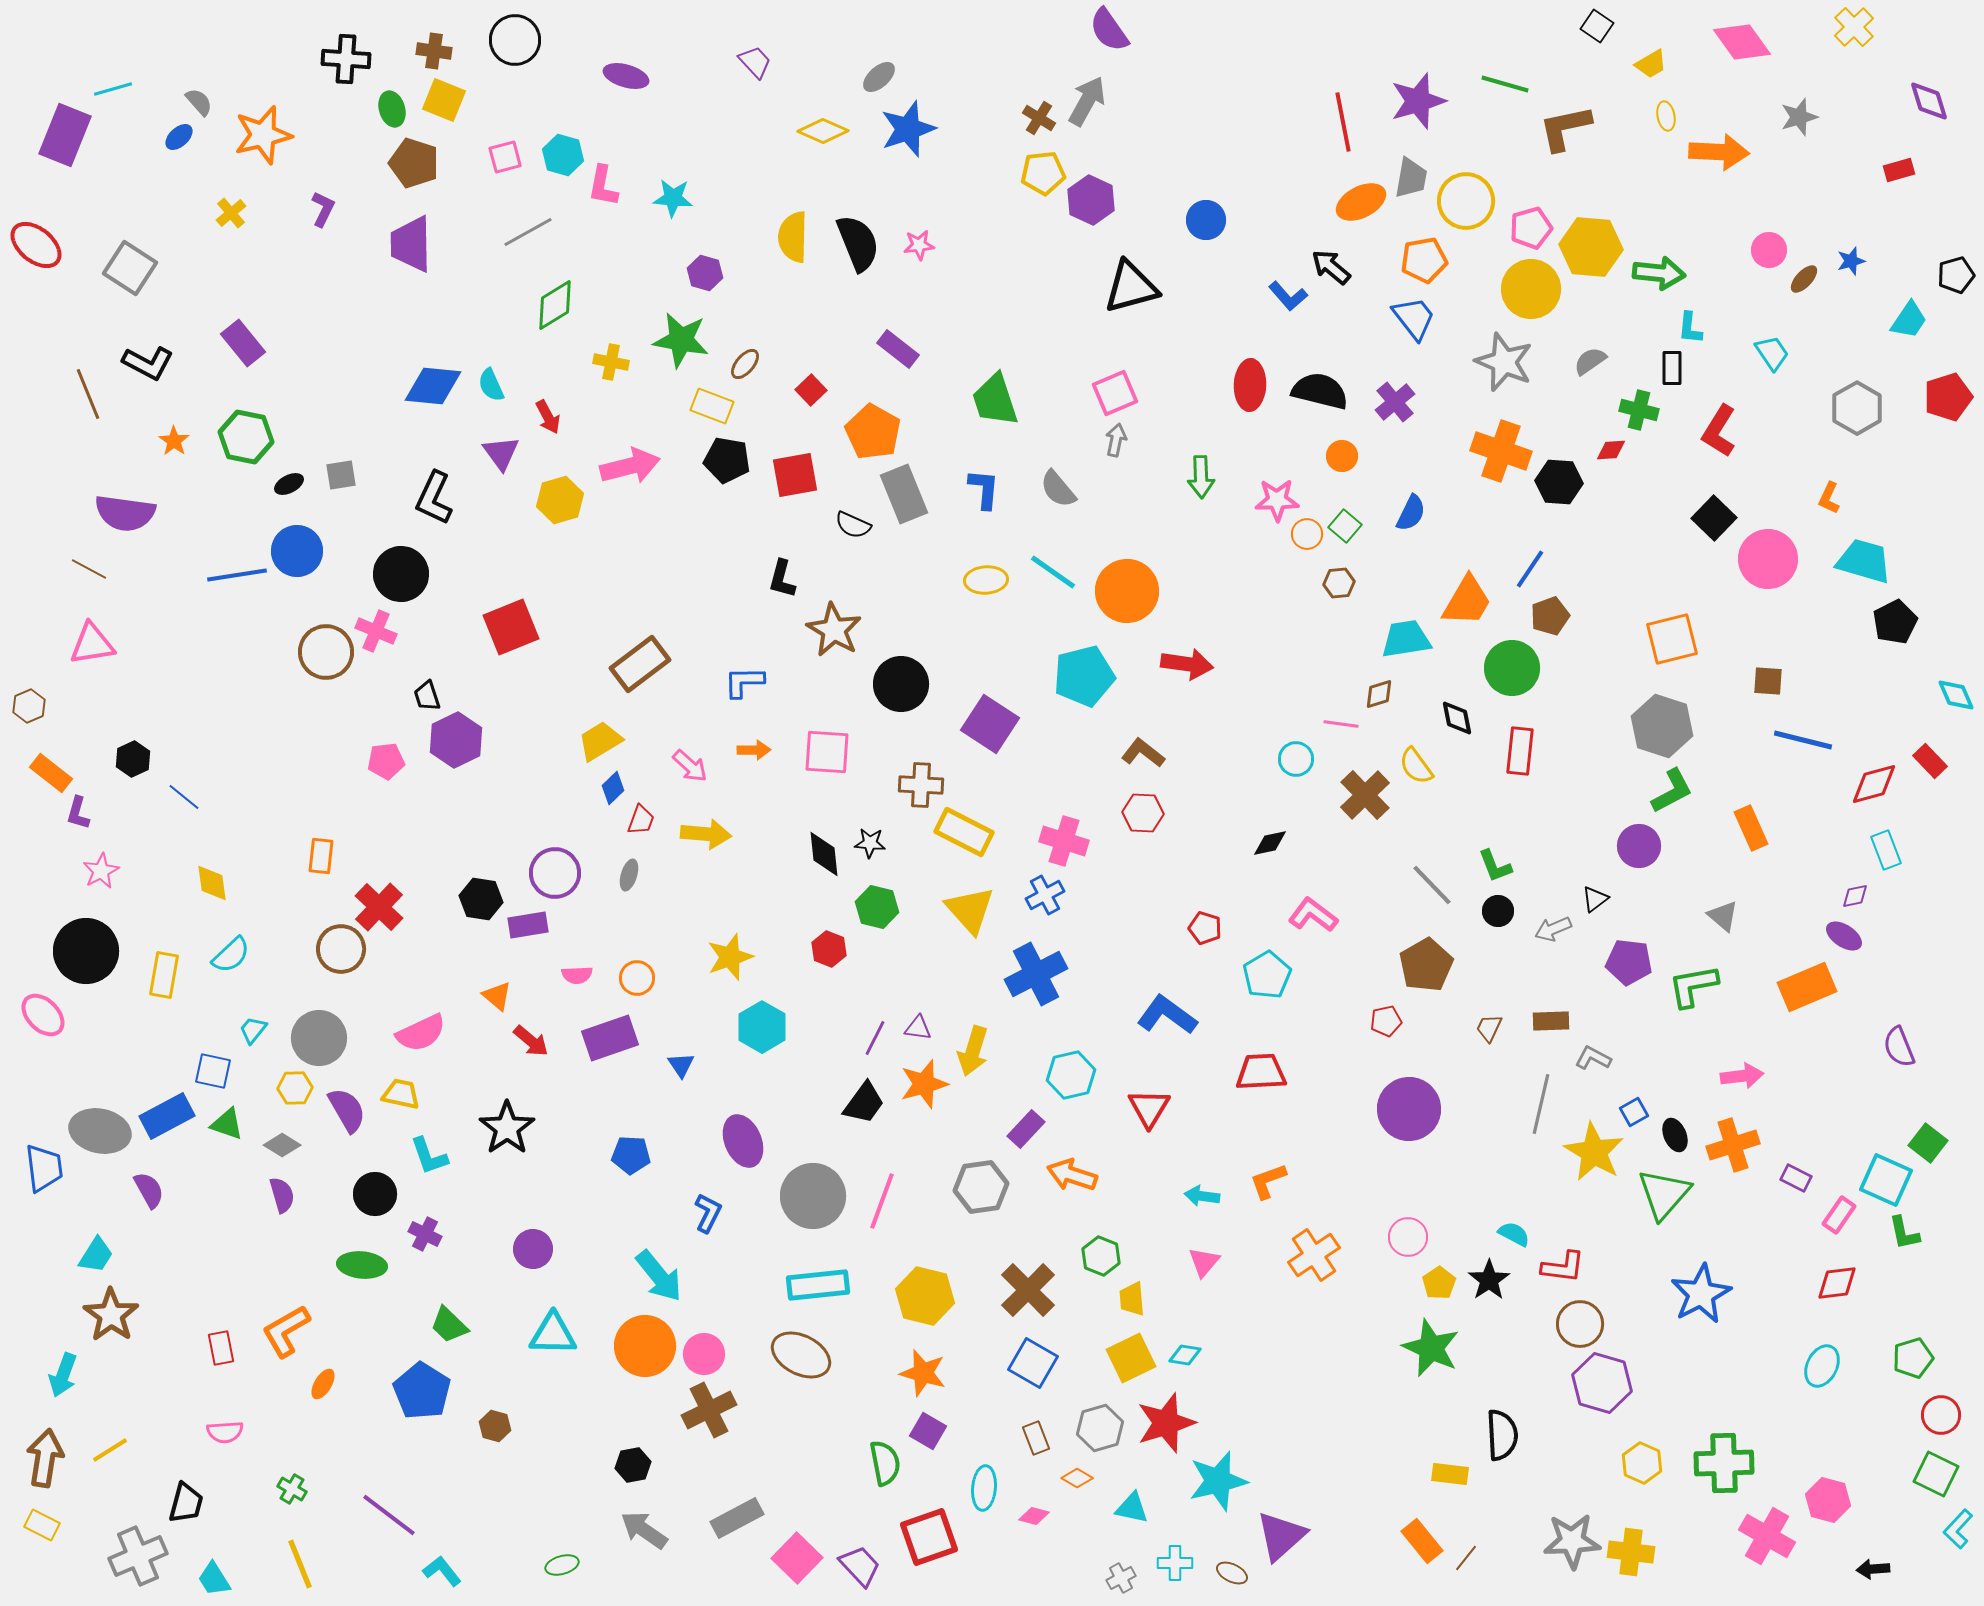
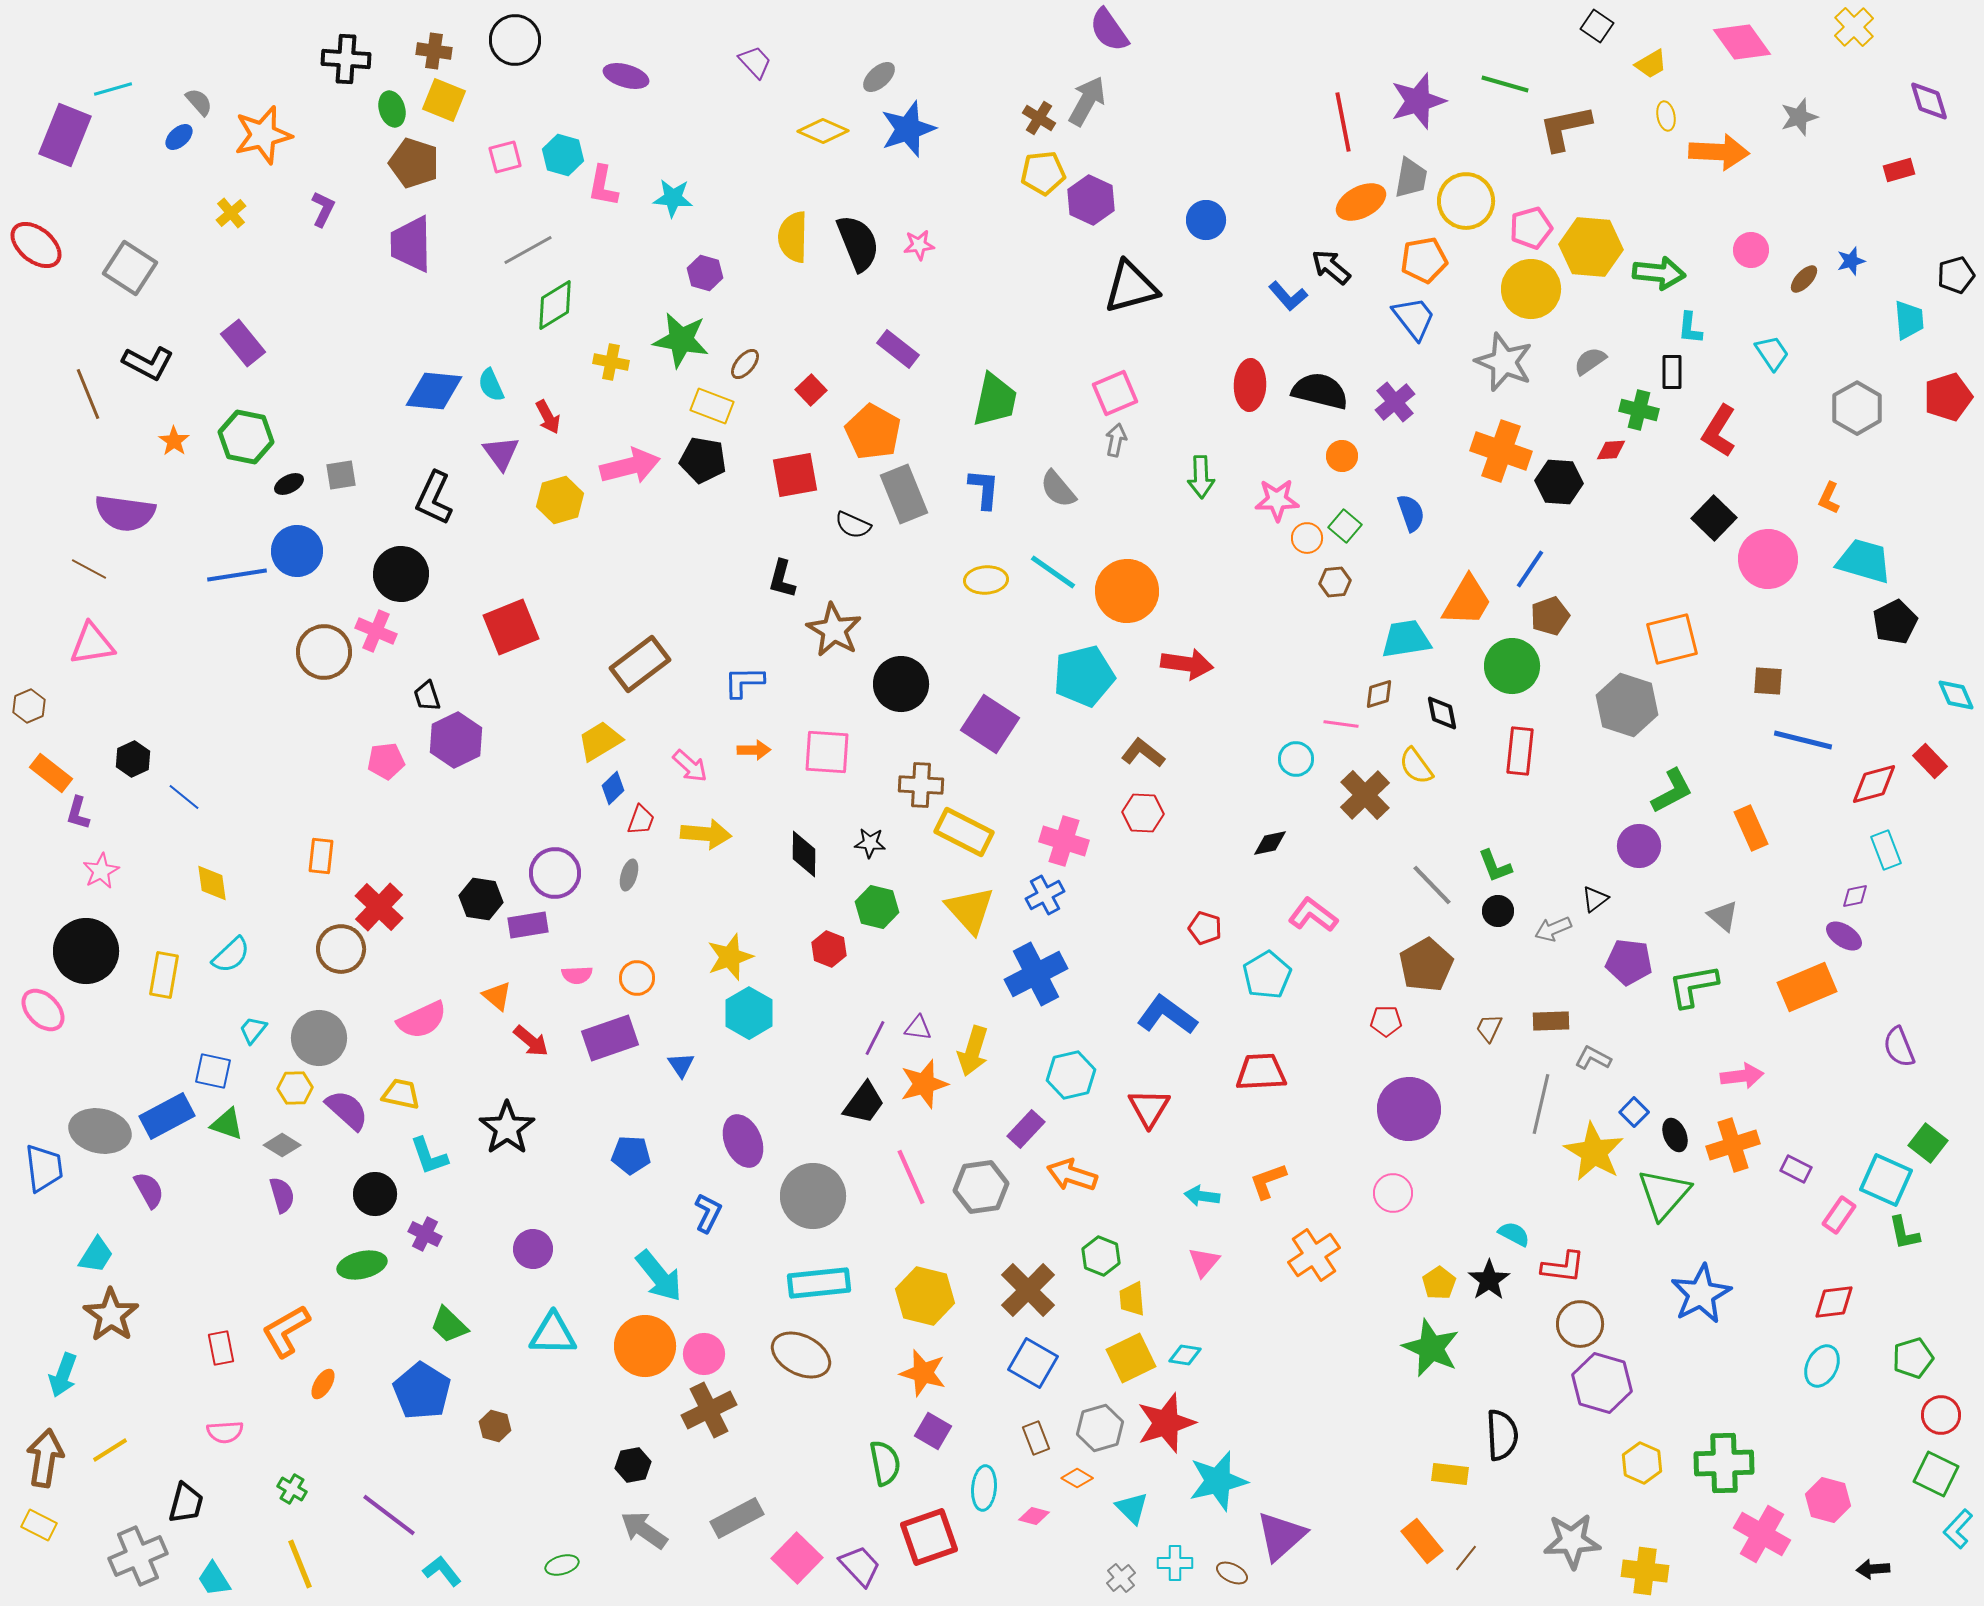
gray line at (528, 232): moved 18 px down
pink circle at (1769, 250): moved 18 px left
cyan trapezoid at (1909, 320): rotated 39 degrees counterclockwise
black rectangle at (1672, 368): moved 4 px down
blue diamond at (433, 386): moved 1 px right, 5 px down
green trapezoid at (995, 400): rotated 150 degrees counterclockwise
black pentagon at (727, 460): moved 24 px left
blue semicircle at (1411, 513): rotated 45 degrees counterclockwise
orange circle at (1307, 534): moved 4 px down
brown hexagon at (1339, 583): moved 4 px left, 1 px up
brown circle at (326, 652): moved 2 px left
green circle at (1512, 668): moved 2 px up
black diamond at (1457, 718): moved 15 px left, 5 px up
gray hexagon at (1662, 726): moved 35 px left, 21 px up
black diamond at (824, 854): moved 20 px left; rotated 6 degrees clockwise
pink ellipse at (43, 1015): moved 5 px up
red pentagon at (1386, 1021): rotated 12 degrees clockwise
cyan hexagon at (762, 1027): moved 13 px left, 14 px up
pink semicircle at (421, 1033): moved 1 px right, 13 px up
purple semicircle at (347, 1110): rotated 18 degrees counterclockwise
blue square at (1634, 1112): rotated 16 degrees counterclockwise
purple rectangle at (1796, 1178): moved 9 px up
pink line at (882, 1201): moved 29 px right, 24 px up; rotated 44 degrees counterclockwise
pink circle at (1408, 1237): moved 15 px left, 44 px up
green ellipse at (362, 1265): rotated 18 degrees counterclockwise
red diamond at (1837, 1283): moved 3 px left, 19 px down
cyan rectangle at (818, 1285): moved 1 px right, 2 px up
purple square at (928, 1431): moved 5 px right
cyan triangle at (1132, 1508): rotated 33 degrees clockwise
yellow rectangle at (42, 1525): moved 3 px left
pink cross at (1767, 1536): moved 5 px left, 2 px up
yellow cross at (1631, 1552): moved 14 px right, 19 px down
gray cross at (1121, 1578): rotated 12 degrees counterclockwise
